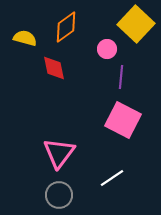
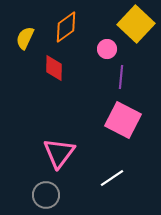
yellow semicircle: rotated 80 degrees counterclockwise
red diamond: rotated 12 degrees clockwise
gray circle: moved 13 px left
